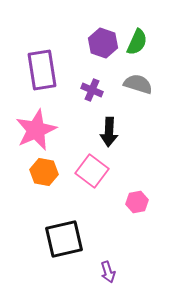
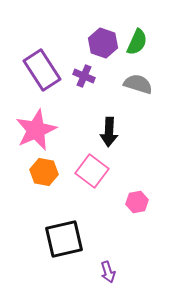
purple rectangle: rotated 24 degrees counterclockwise
purple cross: moved 8 px left, 14 px up
